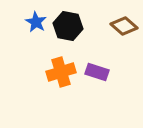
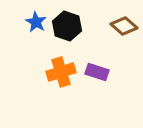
black hexagon: moved 1 px left; rotated 8 degrees clockwise
